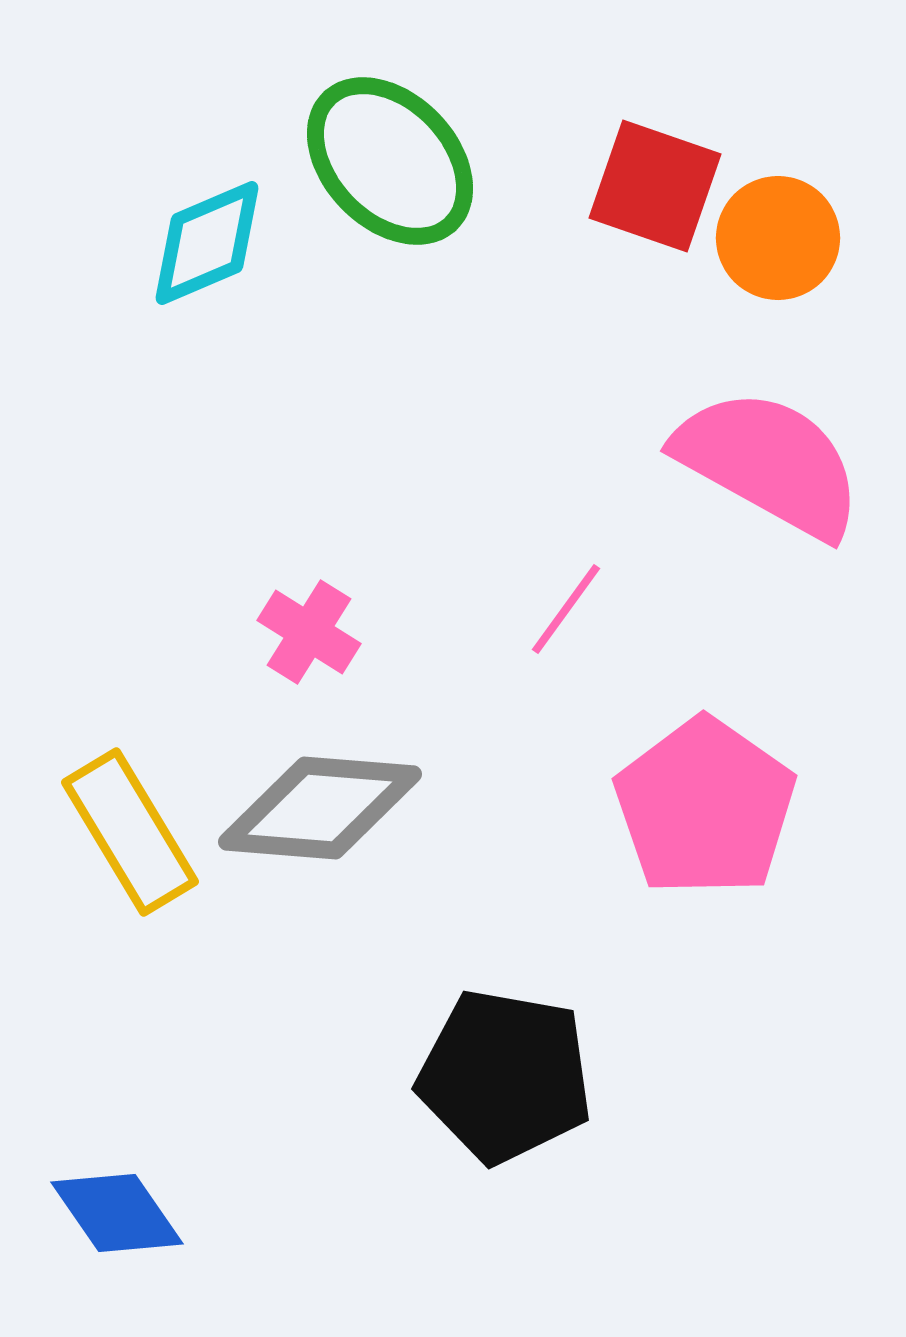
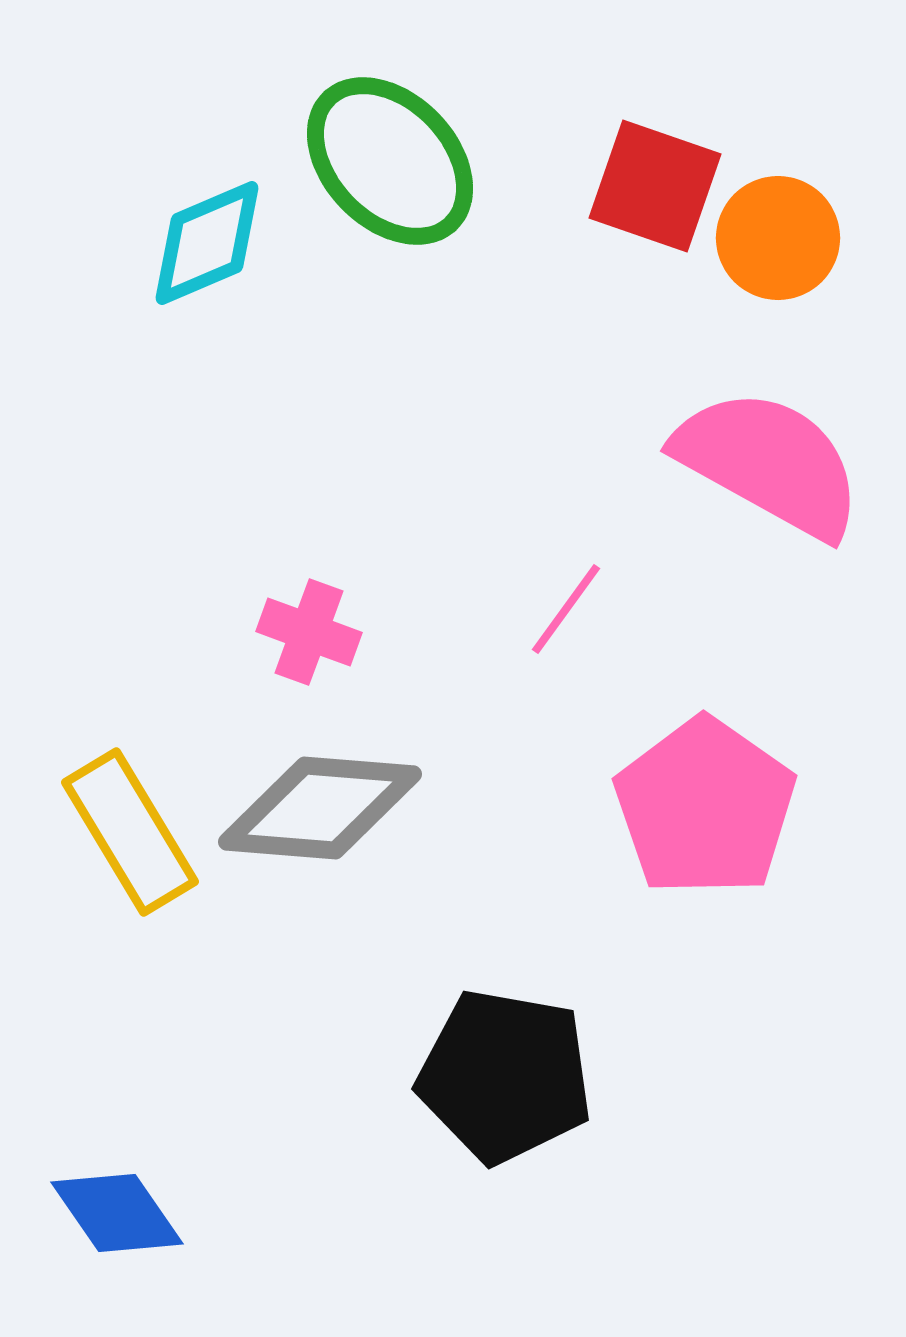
pink cross: rotated 12 degrees counterclockwise
